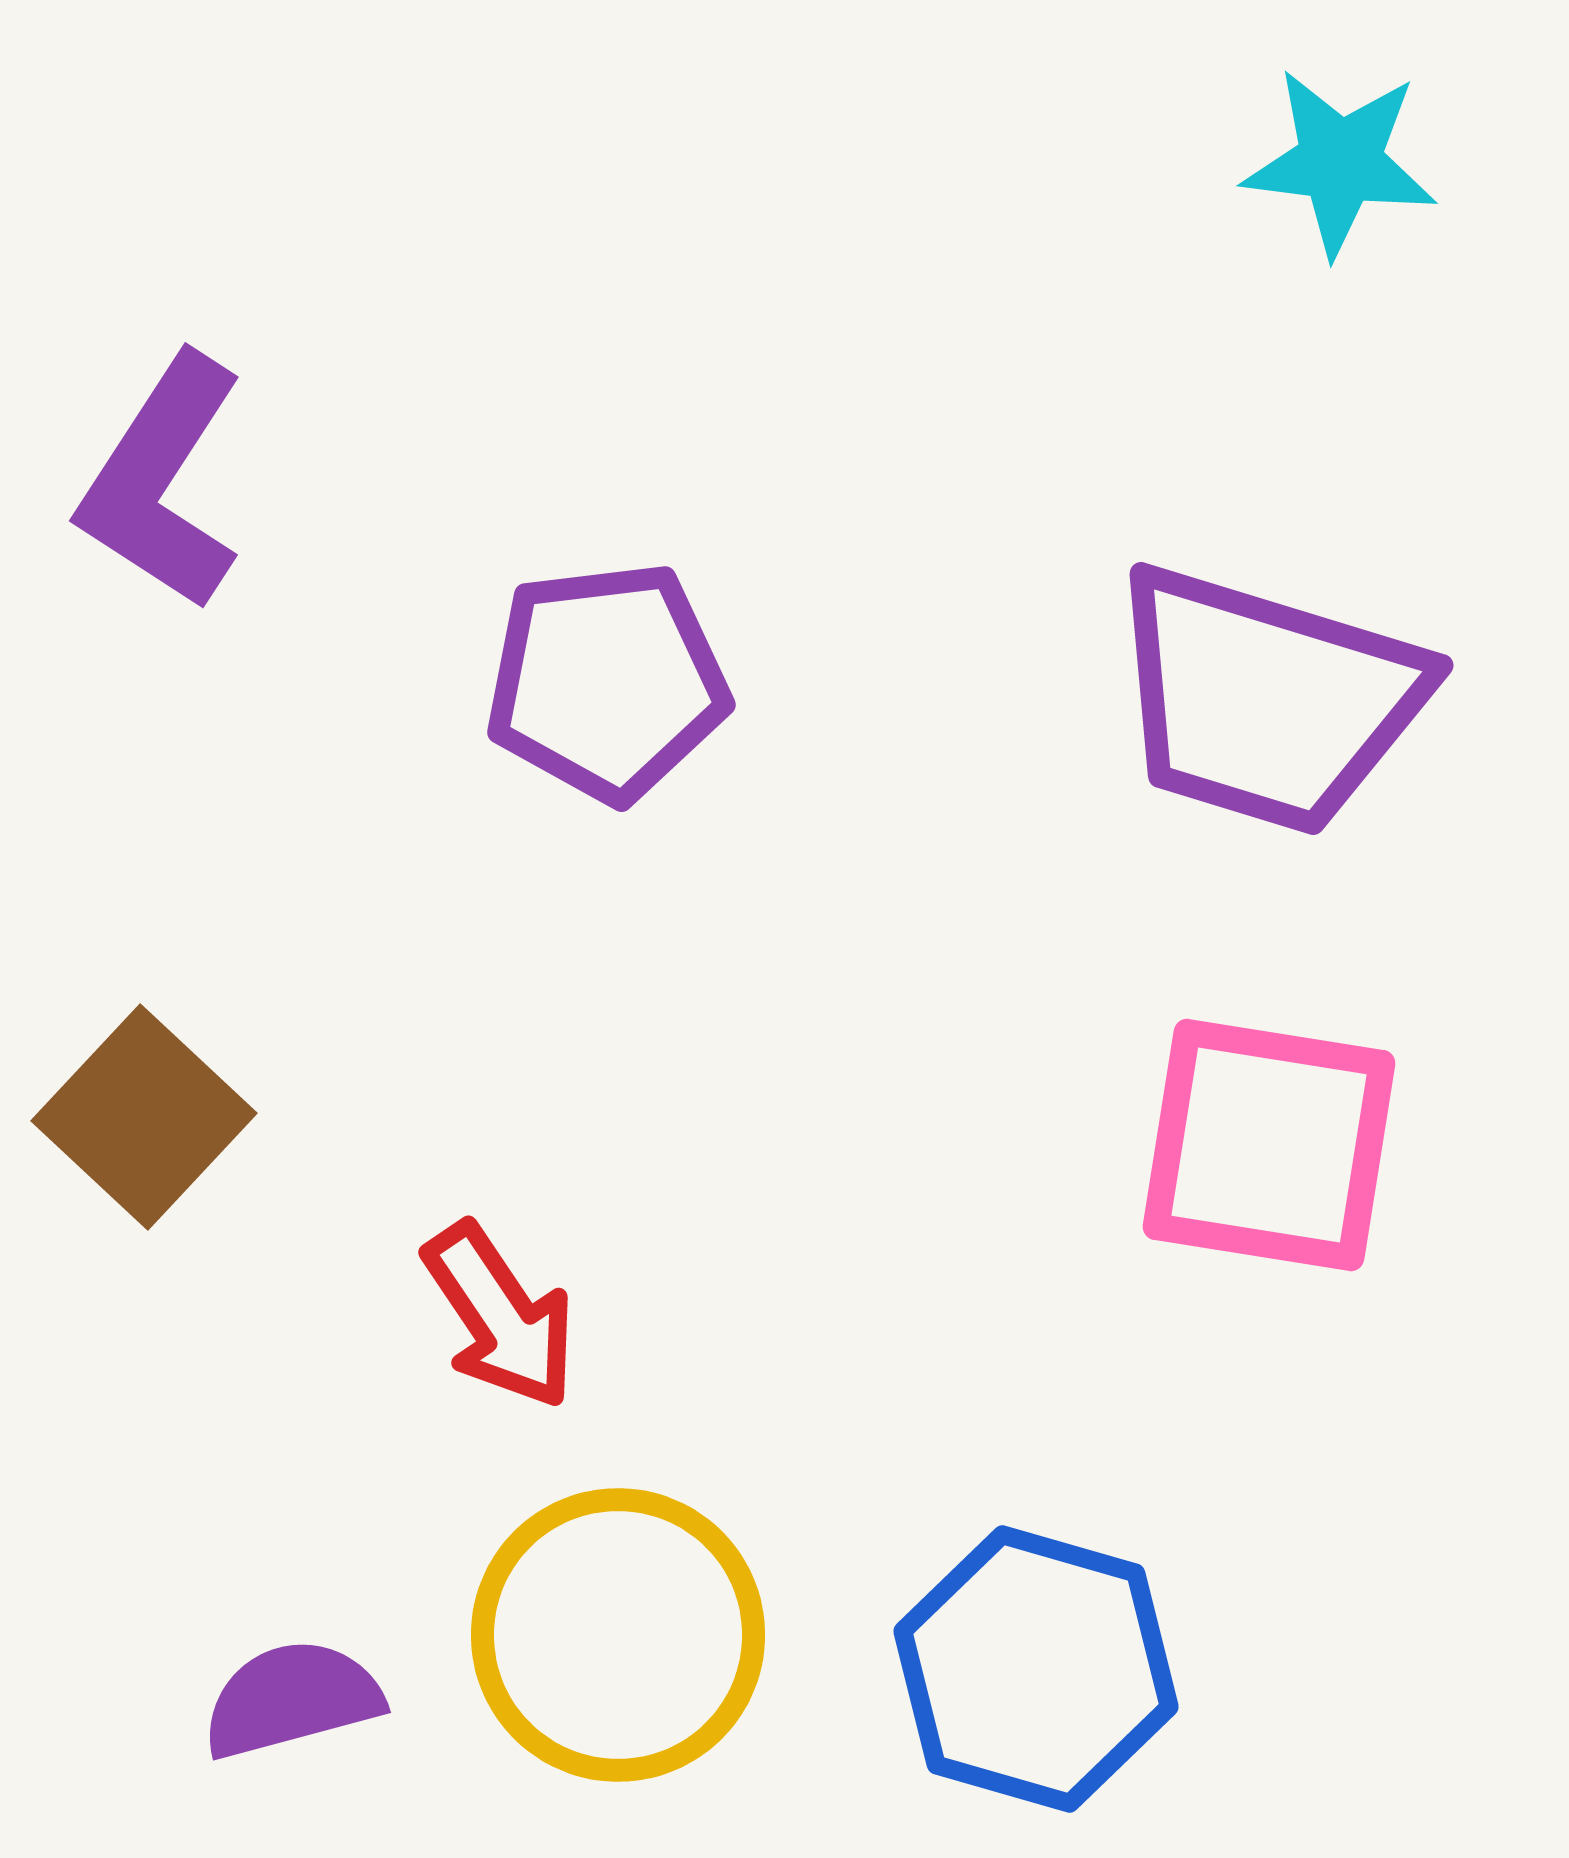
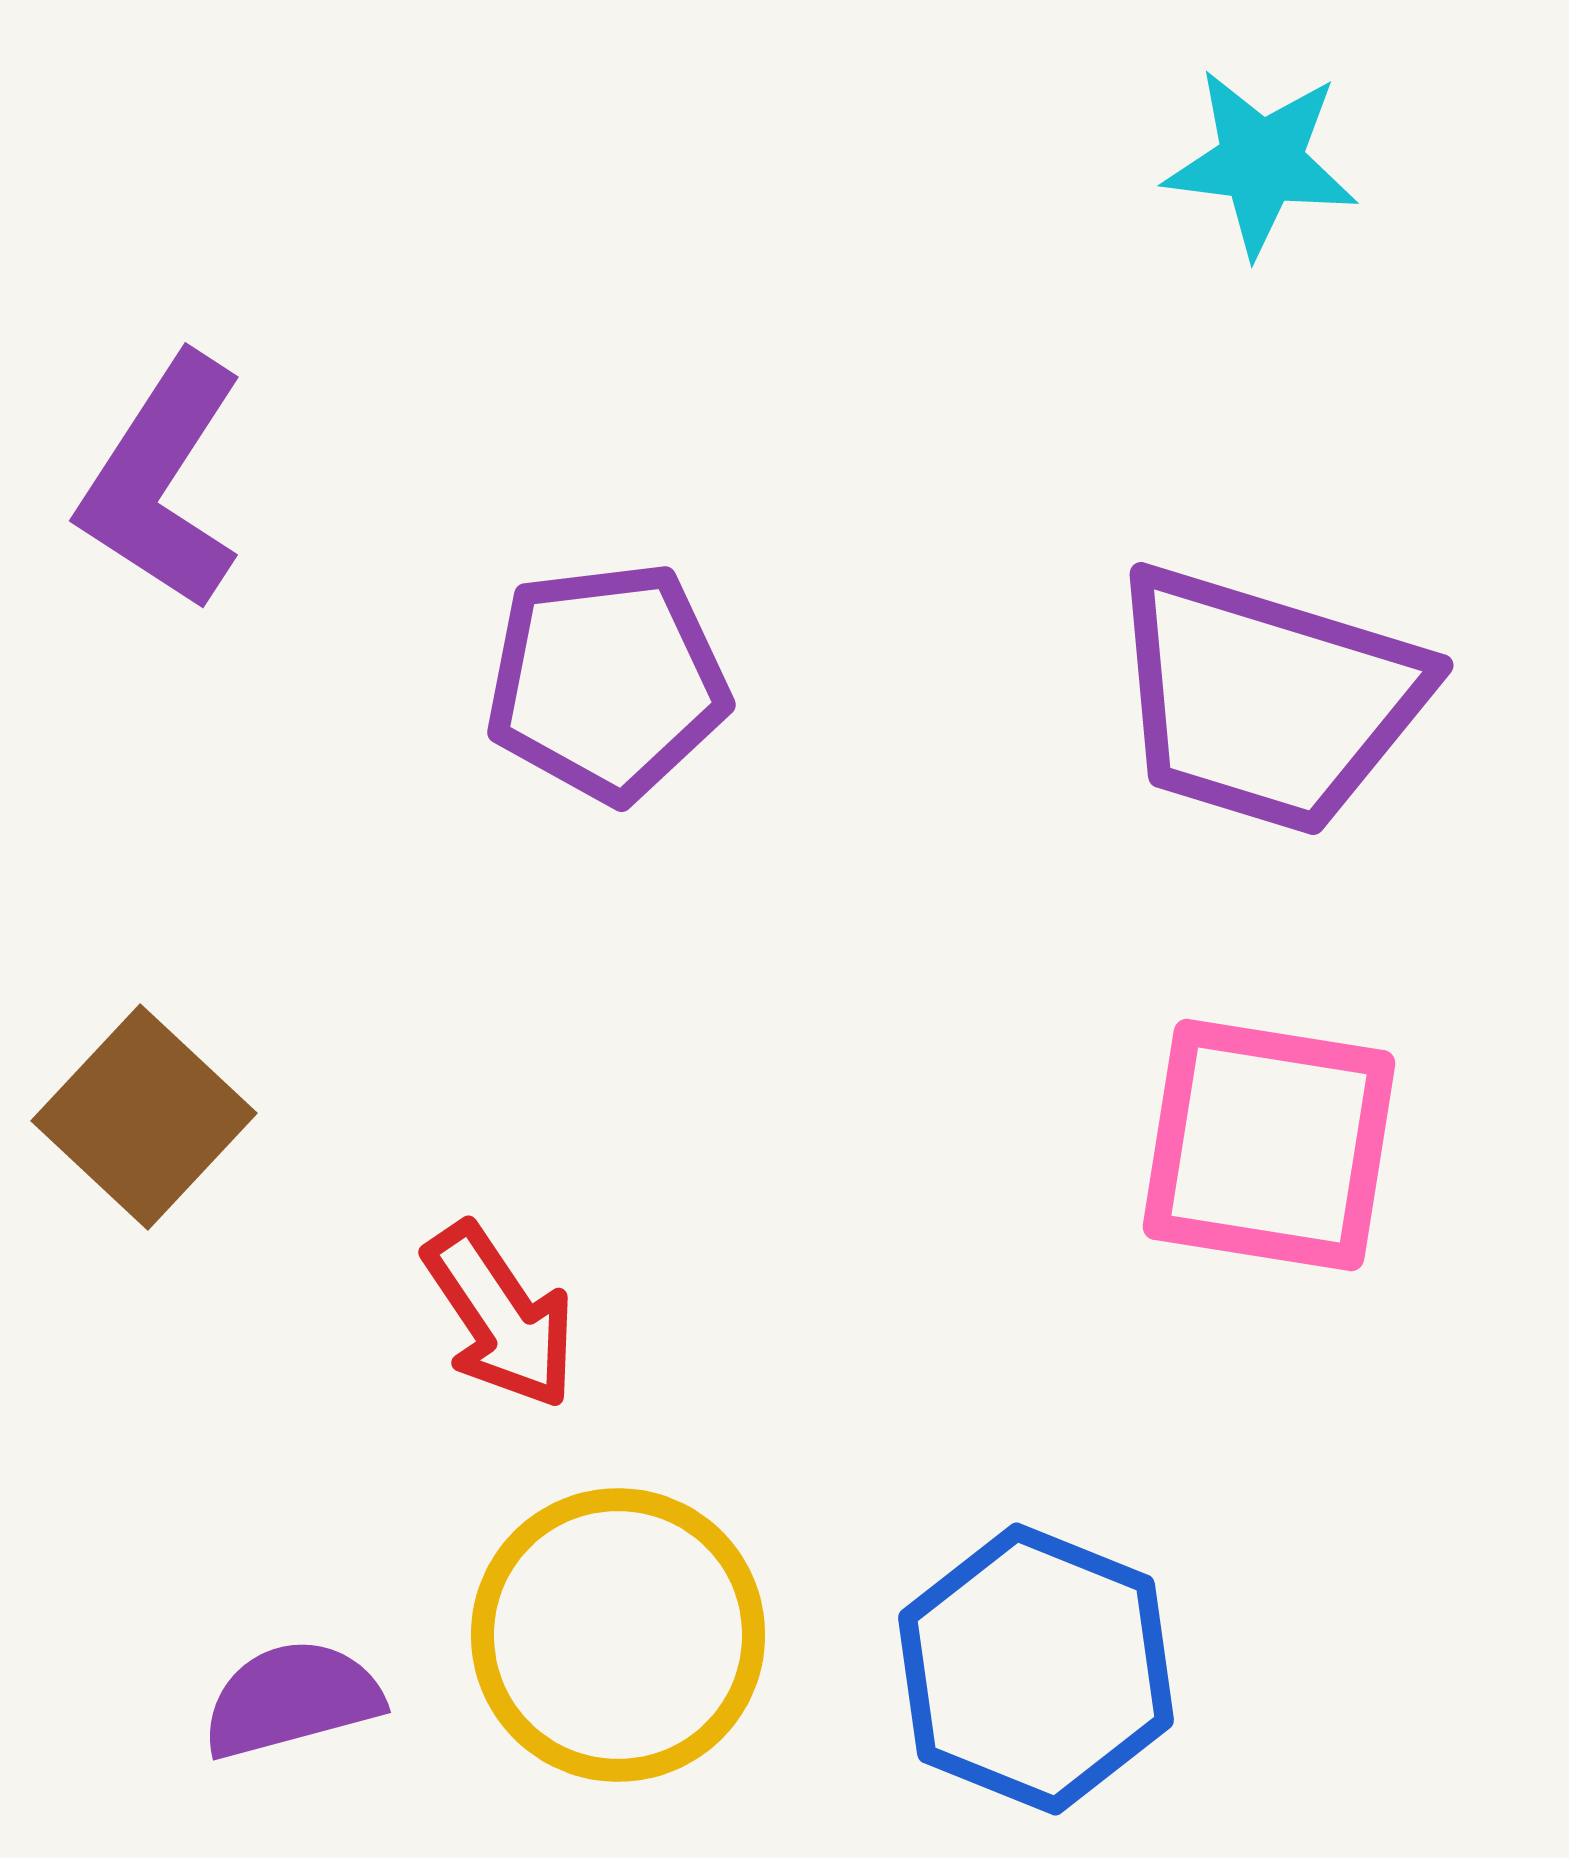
cyan star: moved 79 px left
blue hexagon: rotated 6 degrees clockwise
